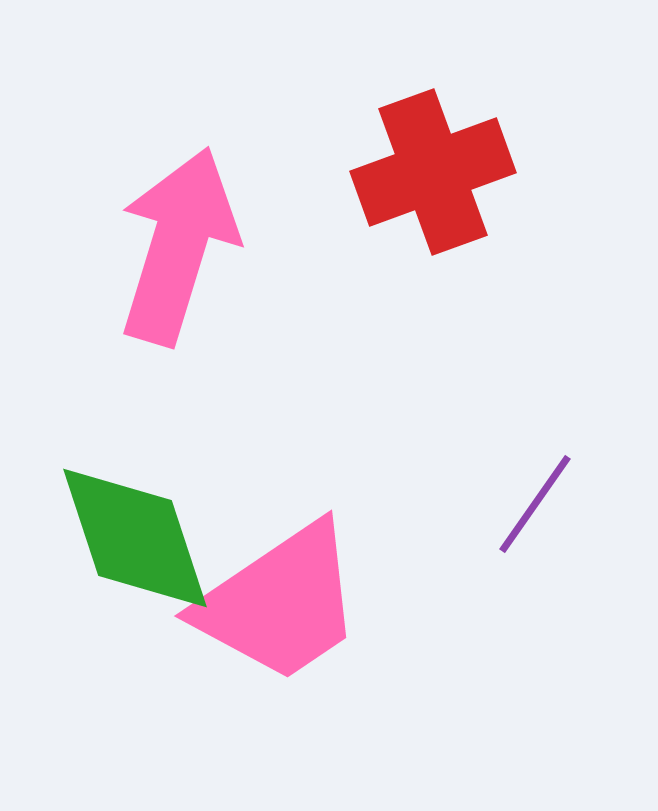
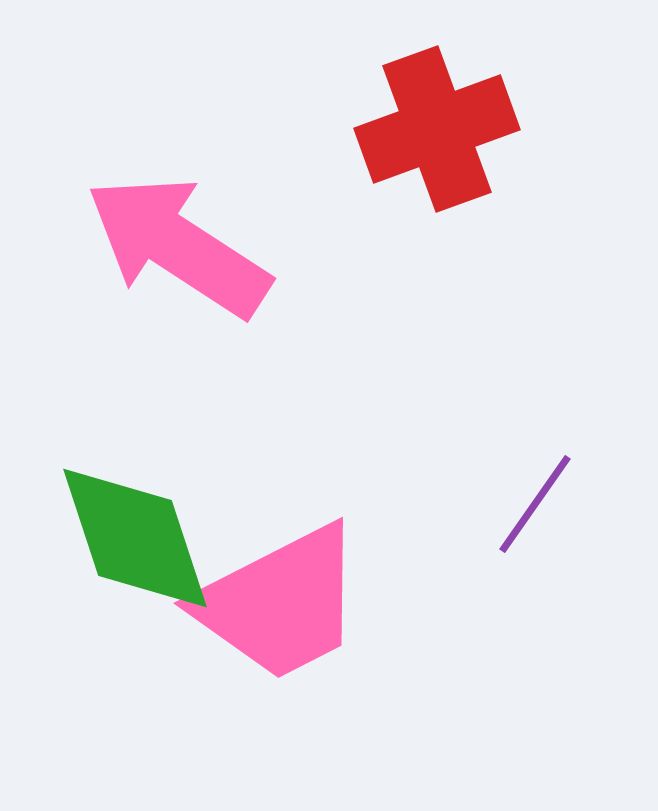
red cross: moved 4 px right, 43 px up
pink arrow: rotated 74 degrees counterclockwise
pink trapezoid: rotated 7 degrees clockwise
